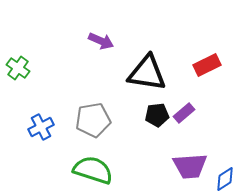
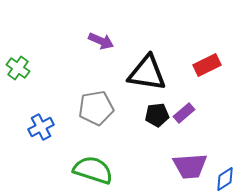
gray pentagon: moved 3 px right, 12 px up
